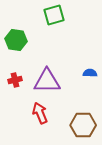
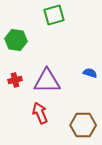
blue semicircle: rotated 16 degrees clockwise
